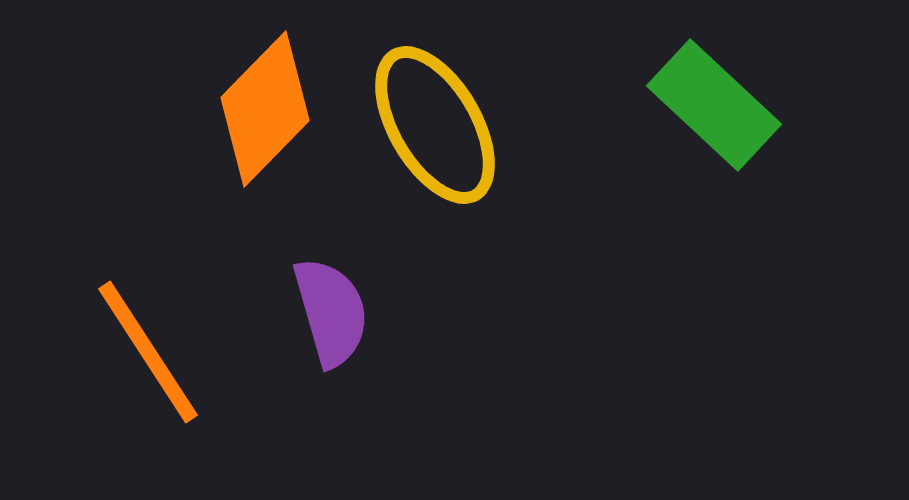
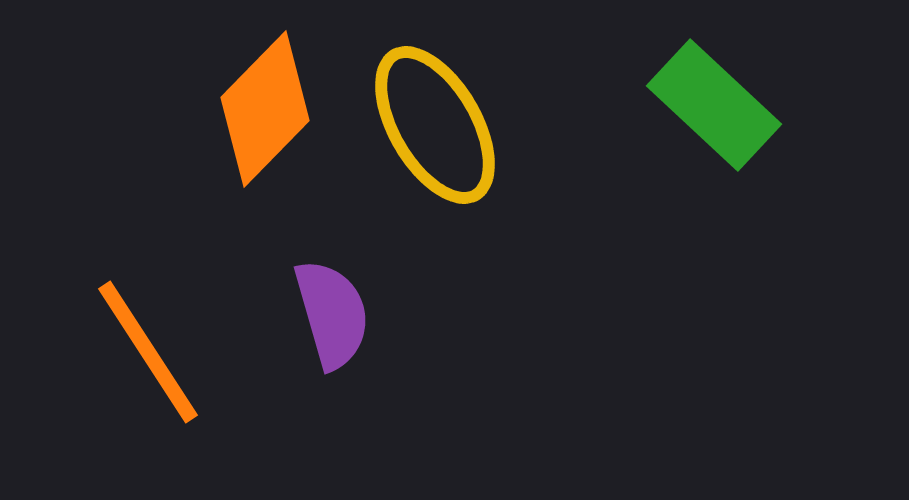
purple semicircle: moved 1 px right, 2 px down
